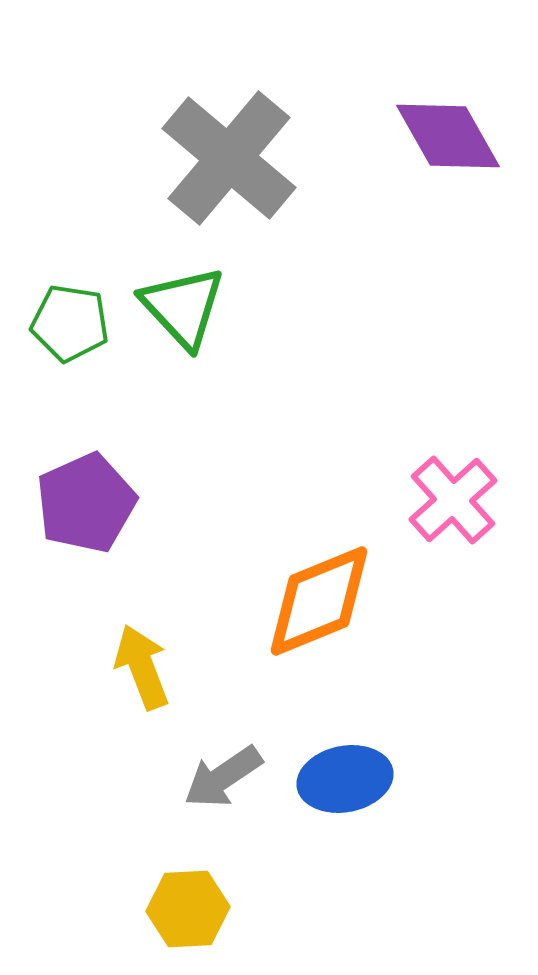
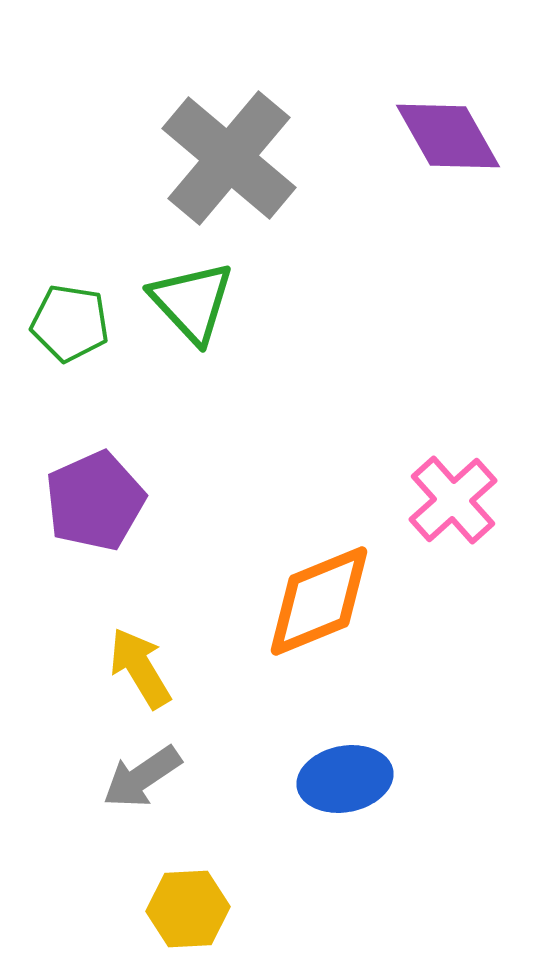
green triangle: moved 9 px right, 5 px up
purple pentagon: moved 9 px right, 2 px up
yellow arrow: moved 2 px left, 1 px down; rotated 10 degrees counterclockwise
gray arrow: moved 81 px left
